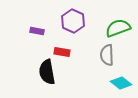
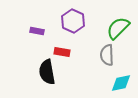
green semicircle: rotated 25 degrees counterclockwise
cyan diamond: rotated 50 degrees counterclockwise
